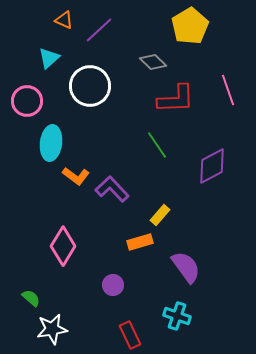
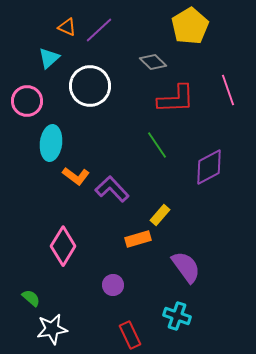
orange triangle: moved 3 px right, 7 px down
purple diamond: moved 3 px left, 1 px down
orange rectangle: moved 2 px left, 3 px up
